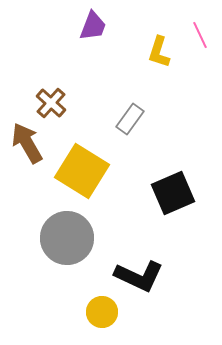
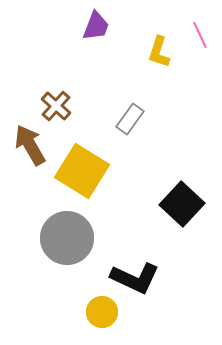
purple trapezoid: moved 3 px right
brown cross: moved 5 px right, 3 px down
brown arrow: moved 3 px right, 2 px down
black square: moved 9 px right, 11 px down; rotated 24 degrees counterclockwise
black L-shape: moved 4 px left, 2 px down
